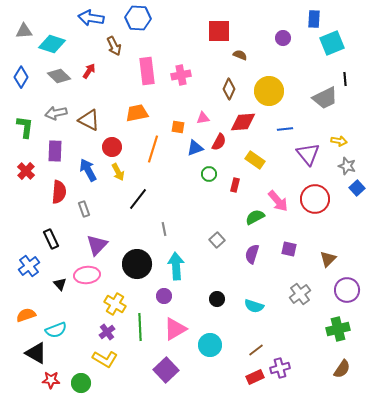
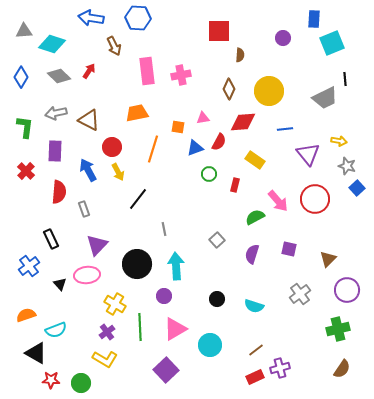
brown semicircle at (240, 55): rotated 72 degrees clockwise
